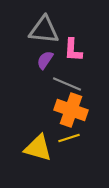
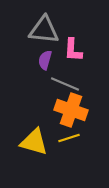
purple semicircle: rotated 18 degrees counterclockwise
gray line: moved 2 px left
yellow triangle: moved 4 px left, 6 px up
